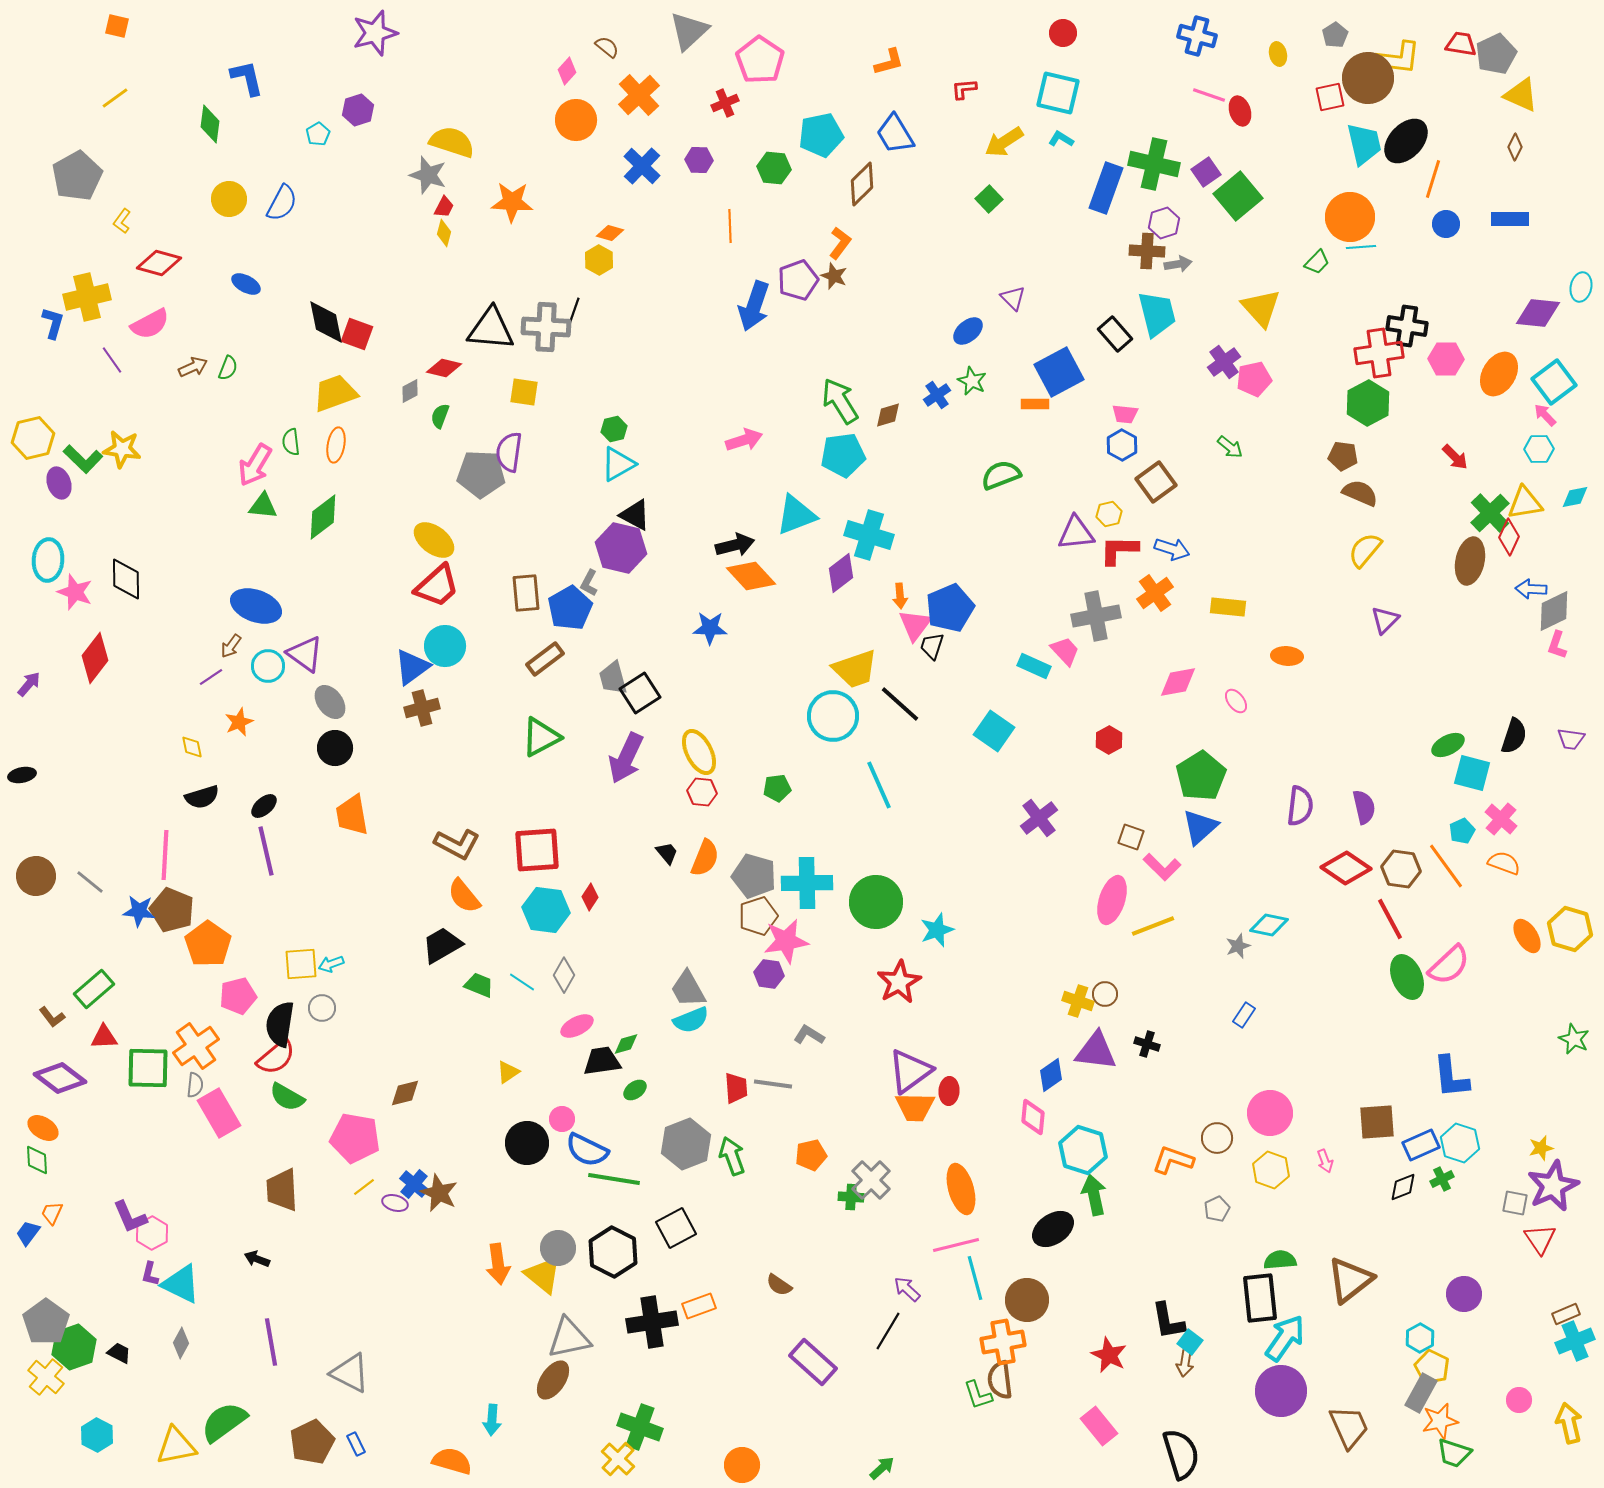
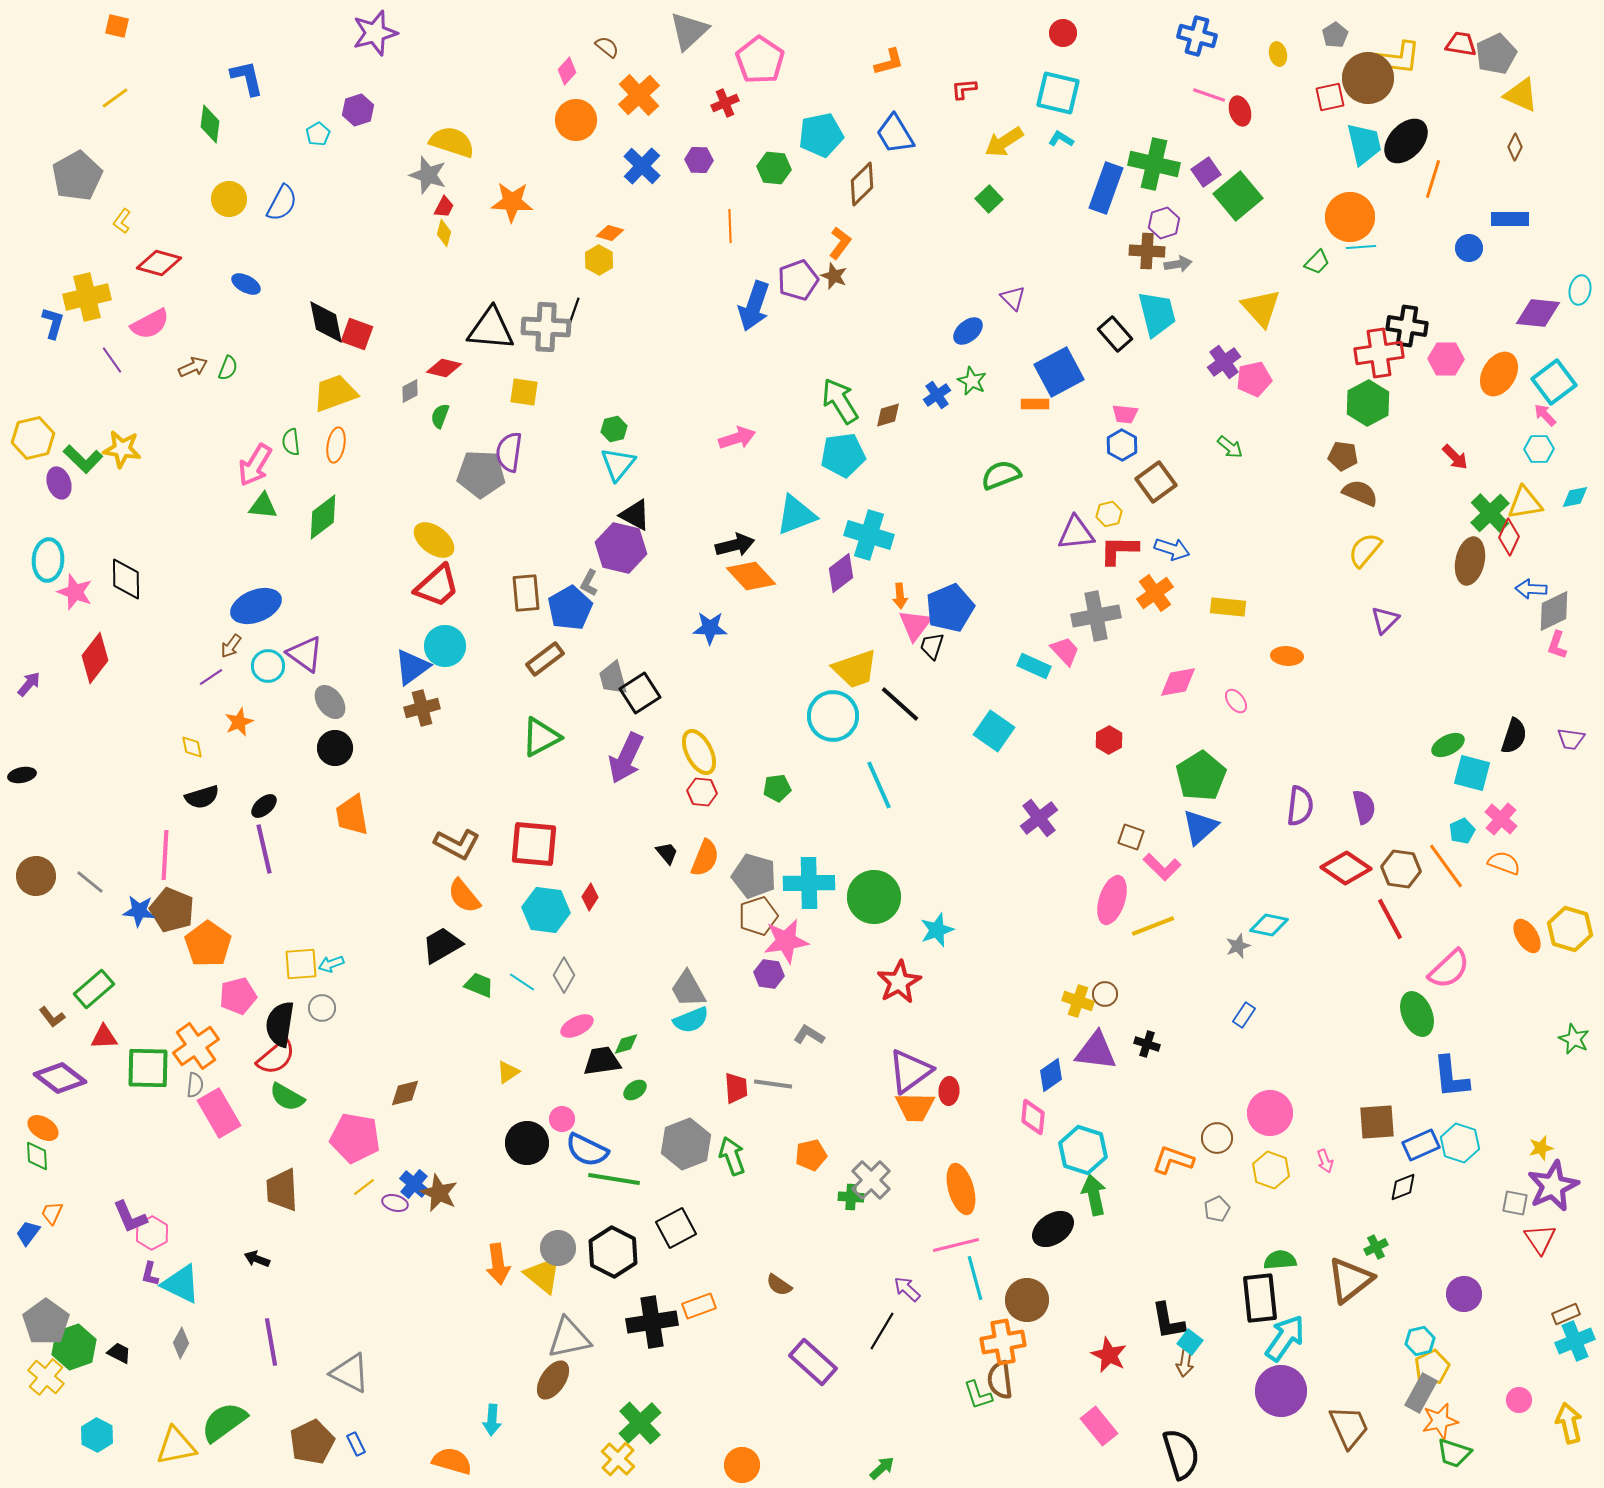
blue circle at (1446, 224): moved 23 px right, 24 px down
cyan ellipse at (1581, 287): moved 1 px left, 3 px down
pink arrow at (744, 440): moved 7 px left, 2 px up
cyan triangle at (618, 464): rotated 21 degrees counterclockwise
blue ellipse at (256, 606): rotated 42 degrees counterclockwise
red square at (537, 850): moved 3 px left, 6 px up; rotated 9 degrees clockwise
purple line at (266, 851): moved 2 px left, 2 px up
cyan cross at (807, 883): moved 2 px right
green circle at (876, 902): moved 2 px left, 5 px up
pink semicircle at (1449, 965): moved 4 px down
green ellipse at (1407, 977): moved 10 px right, 37 px down
green diamond at (37, 1160): moved 4 px up
green cross at (1442, 1179): moved 66 px left, 68 px down
black line at (888, 1331): moved 6 px left
cyan hexagon at (1420, 1338): moved 3 px down; rotated 16 degrees clockwise
yellow pentagon at (1432, 1367): rotated 20 degrees clockwise
green cross at (640, 1427): moved 4 px up; rotated 27 degrees clockwise
